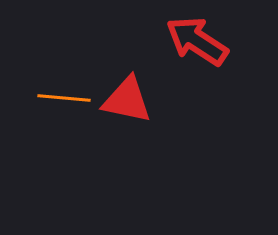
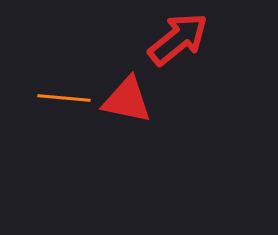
red arrow: moved 19 px left, 2 px up; rotated 108 degrees clockwise
